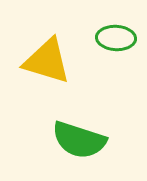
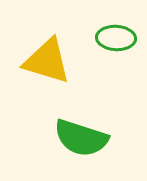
green semicircle: moved 2 px right, 2 px up
